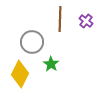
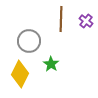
brown line: moved 1 px right
gray circle: moved 3 px left, 1 px up
